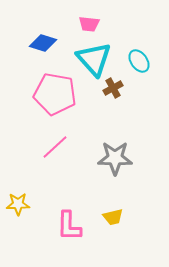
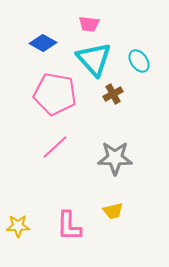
blue diamond: rotated 12 degrees clockwise
brown cross: moved 6 px down
yellow star: moved 22 px down
yellow trapezoid: moved 6 px up
